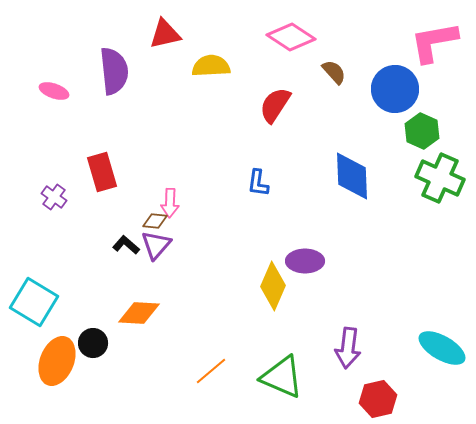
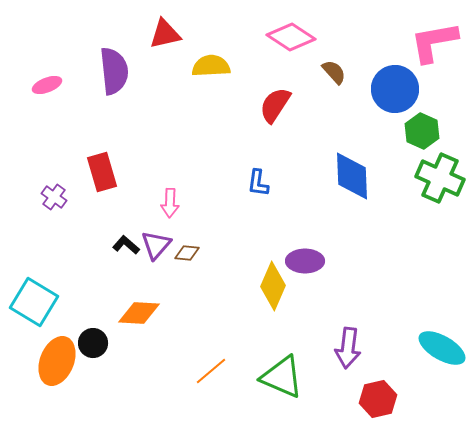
pink ellipse: moved 7 px left, 6 px up; rotated 40 degrees counterclockwise
brown diamond: moved 32 px right, 32 px down
